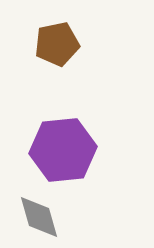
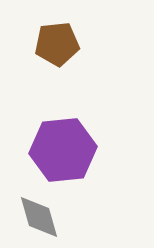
brown pentagon: rotated 6 degrees clockwise
